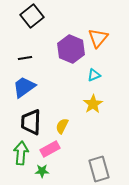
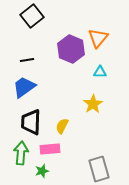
black line: moved 2 px right, 2 px down
cyan triangle: moved 6 px right, 3 px up; rotated 24 degrees clockwise
pink rectangle: rotated 24 degrees clockwise
green star: rotated 16 degrees counterclockwise
